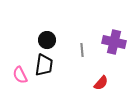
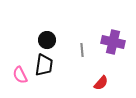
purple cross: moved 1 px left
